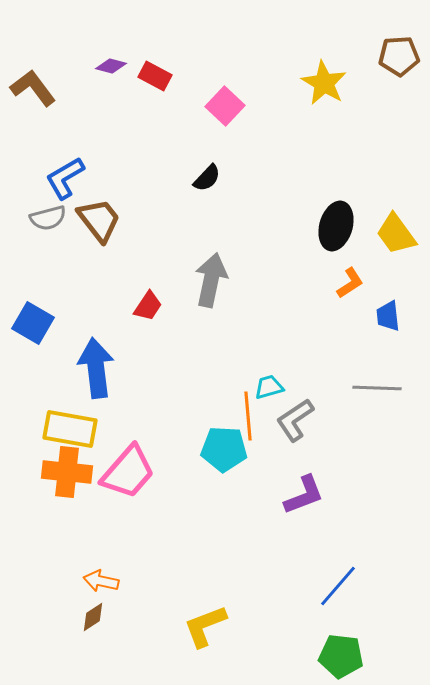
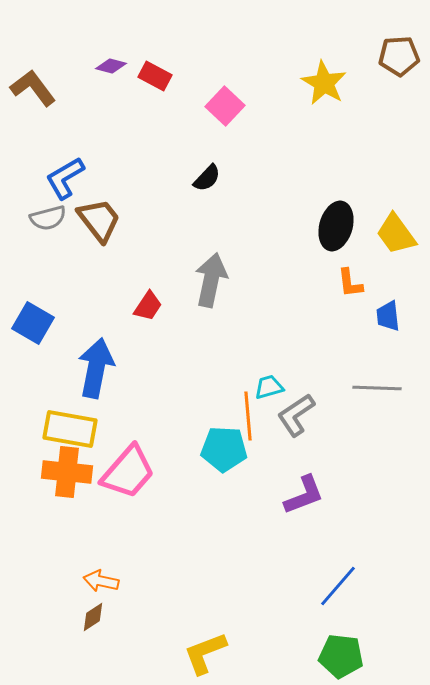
orange L-shape: rotated 116 degrees clockwise
blue arrow: rotated 18 degrees clockwise
gray L-shape: moved 1 px right, 5 px up
yellow L-shape: moved 27 px down
